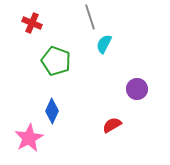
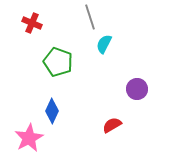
green pentagon: moved 2 px right, 1 px down
